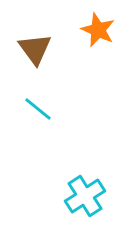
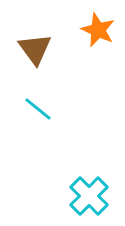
cyan cross: moved 4 px right; rotated 12 degrees counterclockwise
